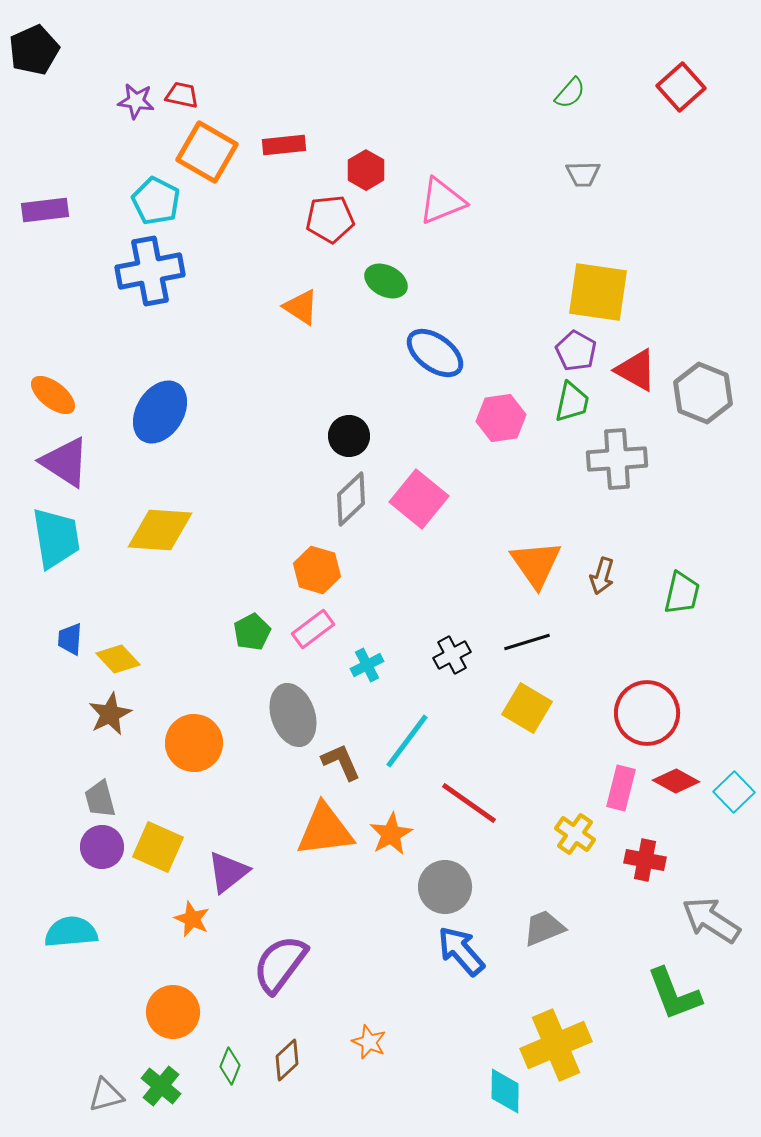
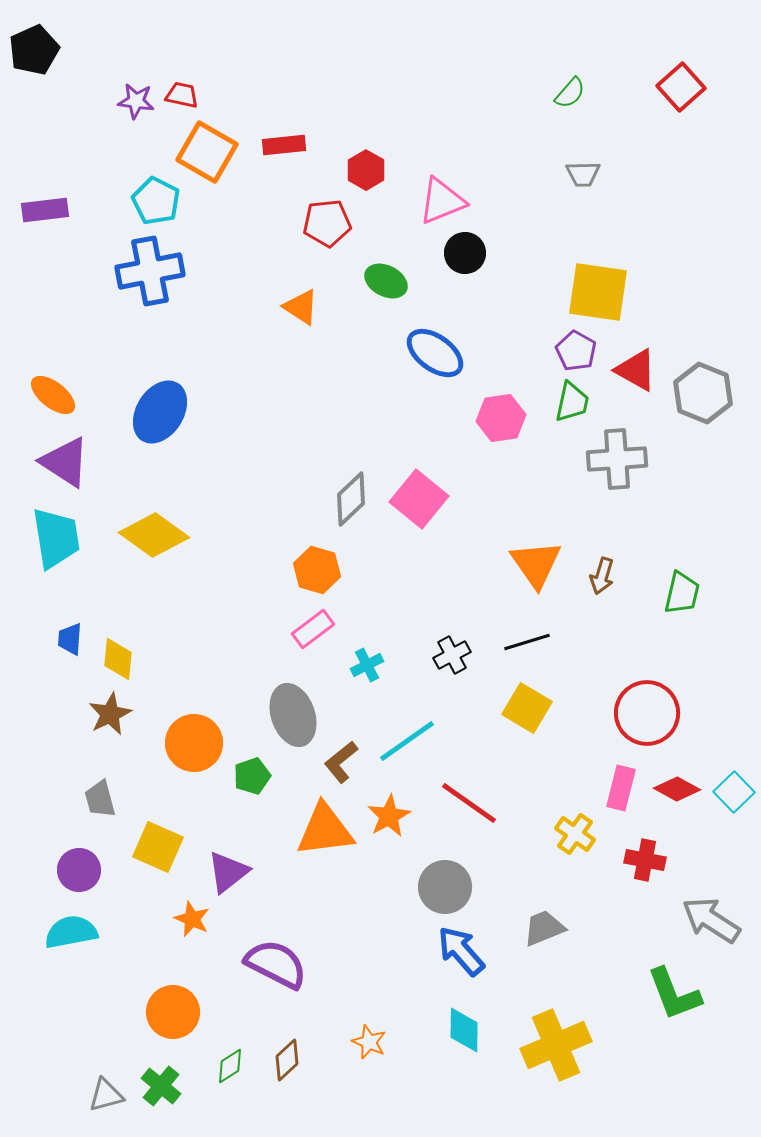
red pentagon at (330, 219): moved 3 px left, 4 px down
black circle at (349, 436): moved 116 px right, 183 px up
yellow diamond at (160, 530): moved 6 px left, 5 px down; rotated 32 degrees clockwise
green pentagon at (252, 632): moved 144 px down; rotated 9 degrees clockwise
yellow diamond at (118, 659): rotated 48 degrees clockwise
cyan line at (407, 741): rotated 18 degrees clockwise
brown L-shape at (341, 762): rotated 105 degrees counterclockwise
red diamond at (676, 781): moved 1 px right, 8 px down
orange star at (391, 834): moved 2 px left, 18 px up
purple circle at (102, 847): moved 23 px left, 23 px down
cyan semicircle at (71, 932): rotated 6 degrees counterclockwise
purple semicircle at (280, 964): moved 4 px left; rotated 80 degrees clockwise
green diamond at (230, 1066): rotated 36 degrees clockwise
cyan diamond at (505, 1091): moved 41 px left, 61 px up
